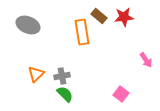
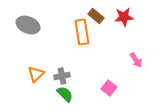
brown rectangle: moved 3 px left
pink arrow: moved 10 px left
pink square: moved 12 px left, 6 px up
